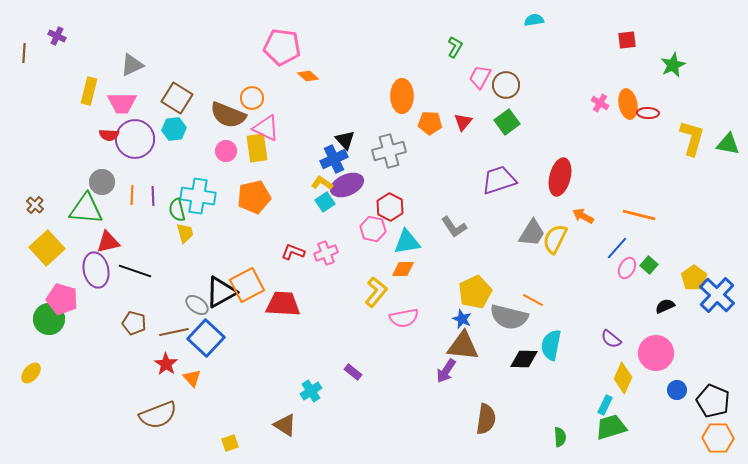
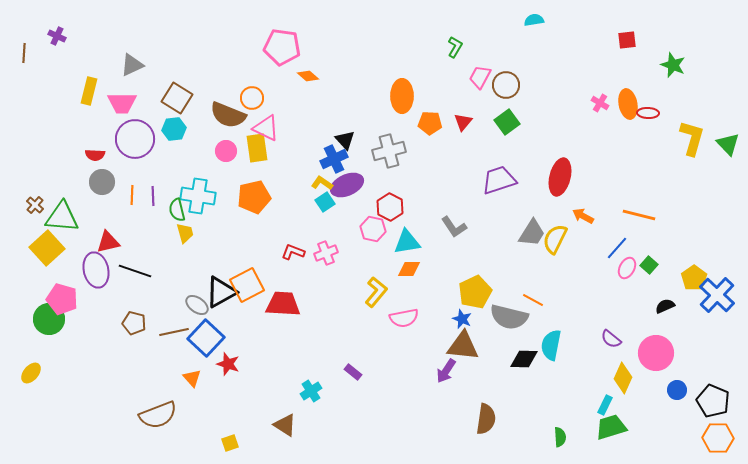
green star at (673, 65): rotated 25 degrees counterclockwise
red semicircle at (109, 135): moved 14 px left, 20 px down
green triangle at (728, 144): rotated 35 degrees clockwise
green triangle at (86, 209): moved 24 px left, 8 px down
orange diamond at (403, 269): moved 6 px right
red star at (166, 364): moved 62 px right; rotated 15 degrees counterclockwise
